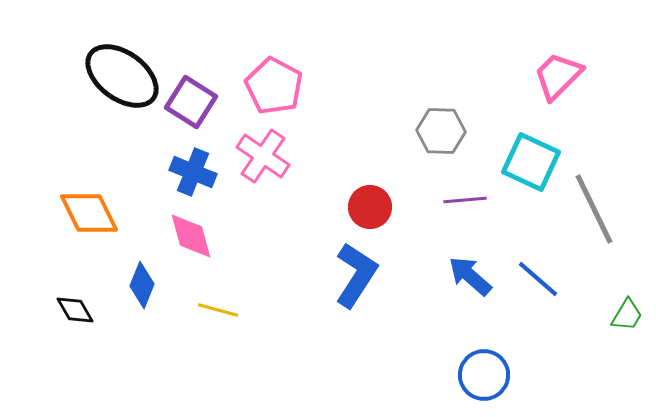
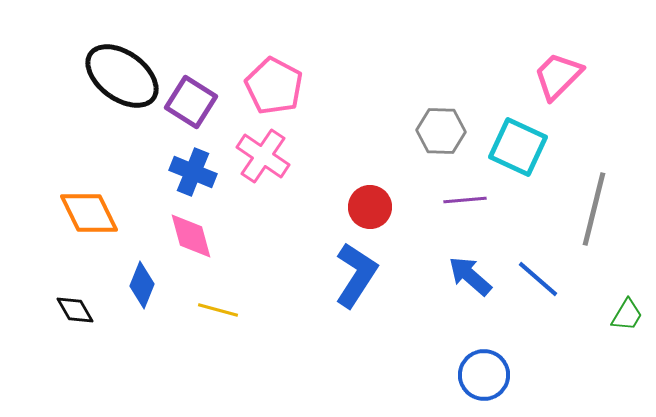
cyan square: moved 13 px left, 15 px up
gray line: rotated 40 degrees clockwise
